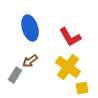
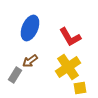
blue ellipse: rotated 40 degrees clockwise
yellow cross: rotated 20 degrees clockwise
yellow square: moved 2 px left
